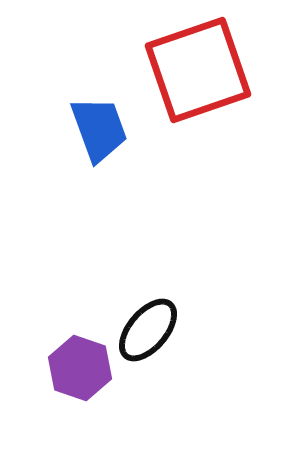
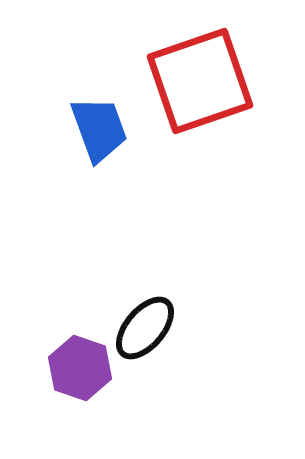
red square: moved 2 px right, 11 px down
black ellipse: moved 3 px left, 2 px up
